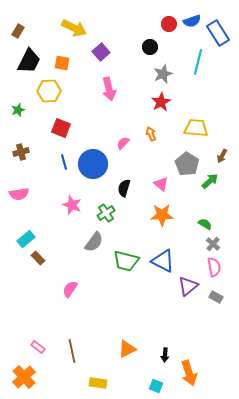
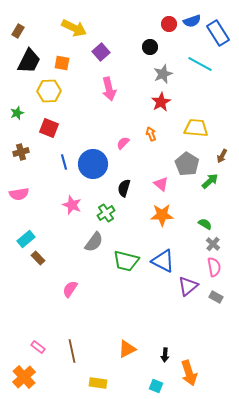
cyan line at (198, 62): moved 2 px right, 2 px down; rotated 75 degrees counterclockwise
green star at (18, 110): moved 1 px left, 3 px down
red square at (61, 128): moved 12 px left
